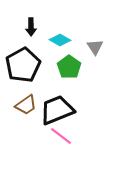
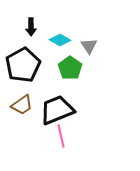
gray triangle: moved 6 px left, 1 px up
green pentagon: moved 1 px right, 1 px down
brown trapezoid: moved 4 px left
pink line: rotated 40 degrees clockwise
